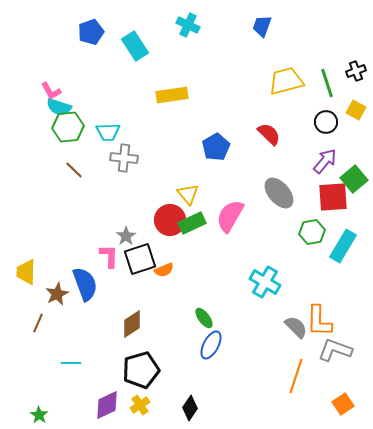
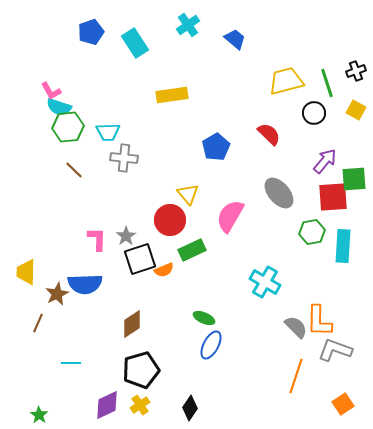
cyan cross at (188, 25): rotated 30 degrees clockwise
blue trapezoid at (262, 26): moved 27 px left, 13 px down; rotated 110 degrees clockwise
cyan rectangle at (135, 46): moved 3 px up
black circle at (326, 122): moved 12 px left, 9 px up
green square at (354, 179): rotated 36 degrees clockwise
green rectangle at (192, 223): moved 27 px down
cyan rectangle at (343, 246): rotated 28 degrees counterclockwise
pink L-shape at (109, 256): moved 12 px left, 17 px up
blue semicircle at (85, 284): rotated 108 degrees clockwise
green ellipse at (204, 318): rotated 30 degrees counterclockwise
